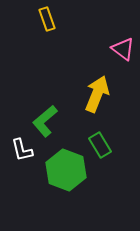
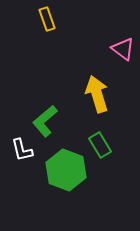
yellow arrow: rotated 39 degrees counterclockwise
